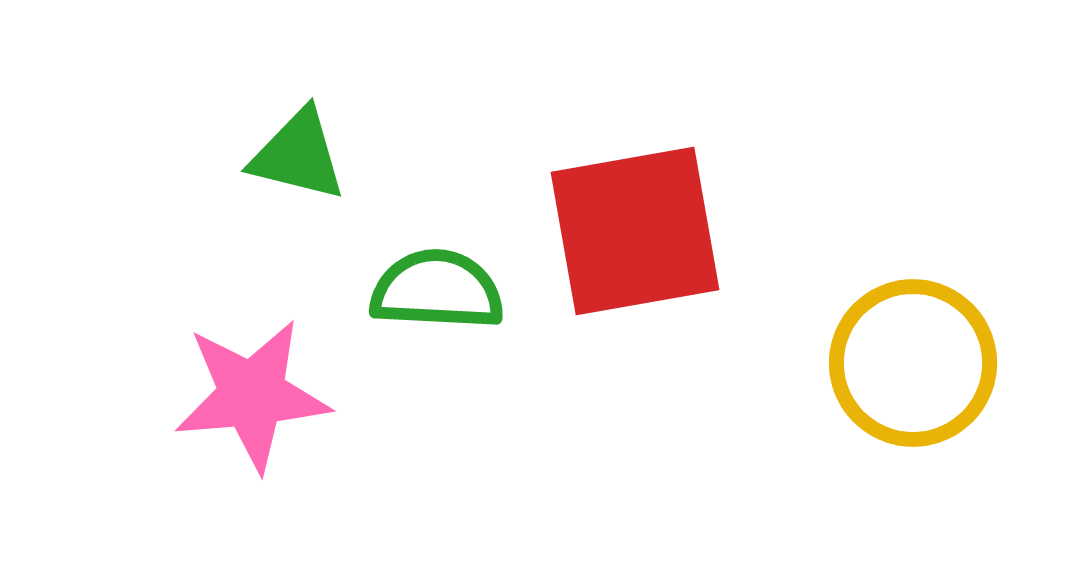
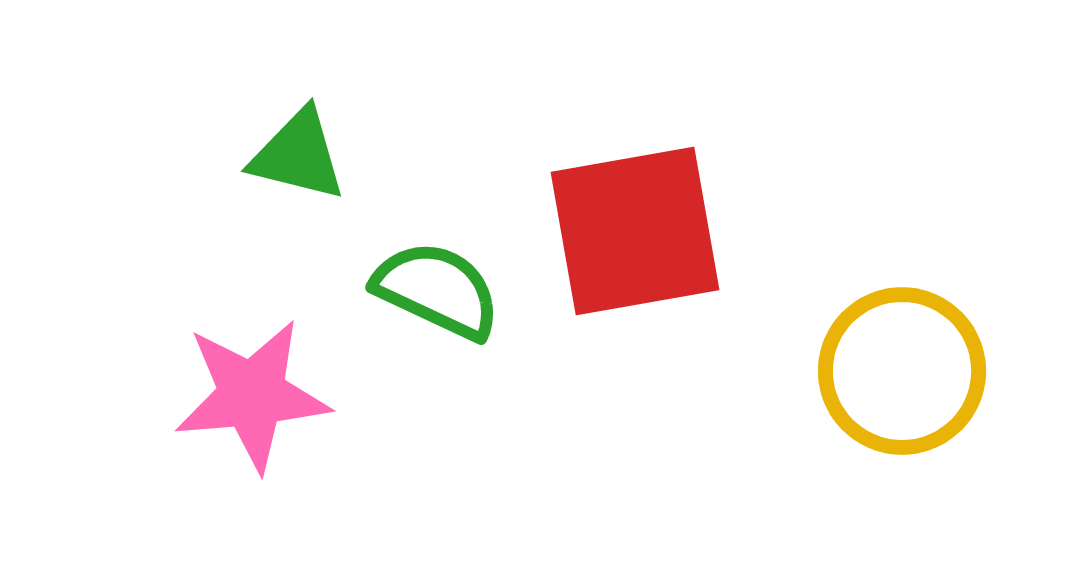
green semicircle: rotated 22 degrees clockwise
yellow circle: moved 11 px left, 8 px down
